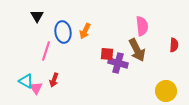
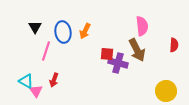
black triangle: moved 2 px left, 11 px down
pink triangle: moved 3 px down
